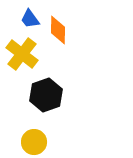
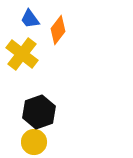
orange diamond: rotated 36 degrees clockwise
black hexagon: moved 7 px left, 17 px down
